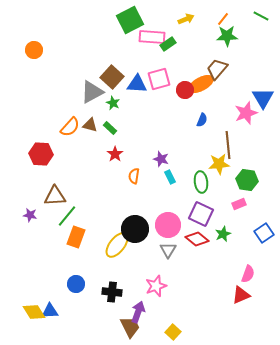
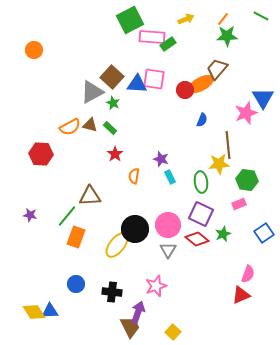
pink square at (159, 79): moved 5 px left; rotated 25 degrees clockwise
orange semicircle at (70, 127): rotated 20 degrees clockwise
brown triangle at (55, 196): moved 35 px right
